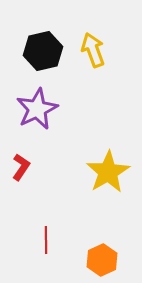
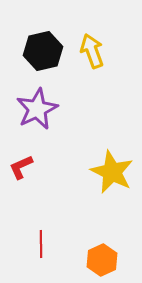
yellow arrow: moved 1 px left, 1 px down
red L-shape: rotated 148 degrees counterclockwise
yellow star: moved 4 px right; rotated 15 degrees counterclockwise
red line: moved 5 px left, 4 px down
